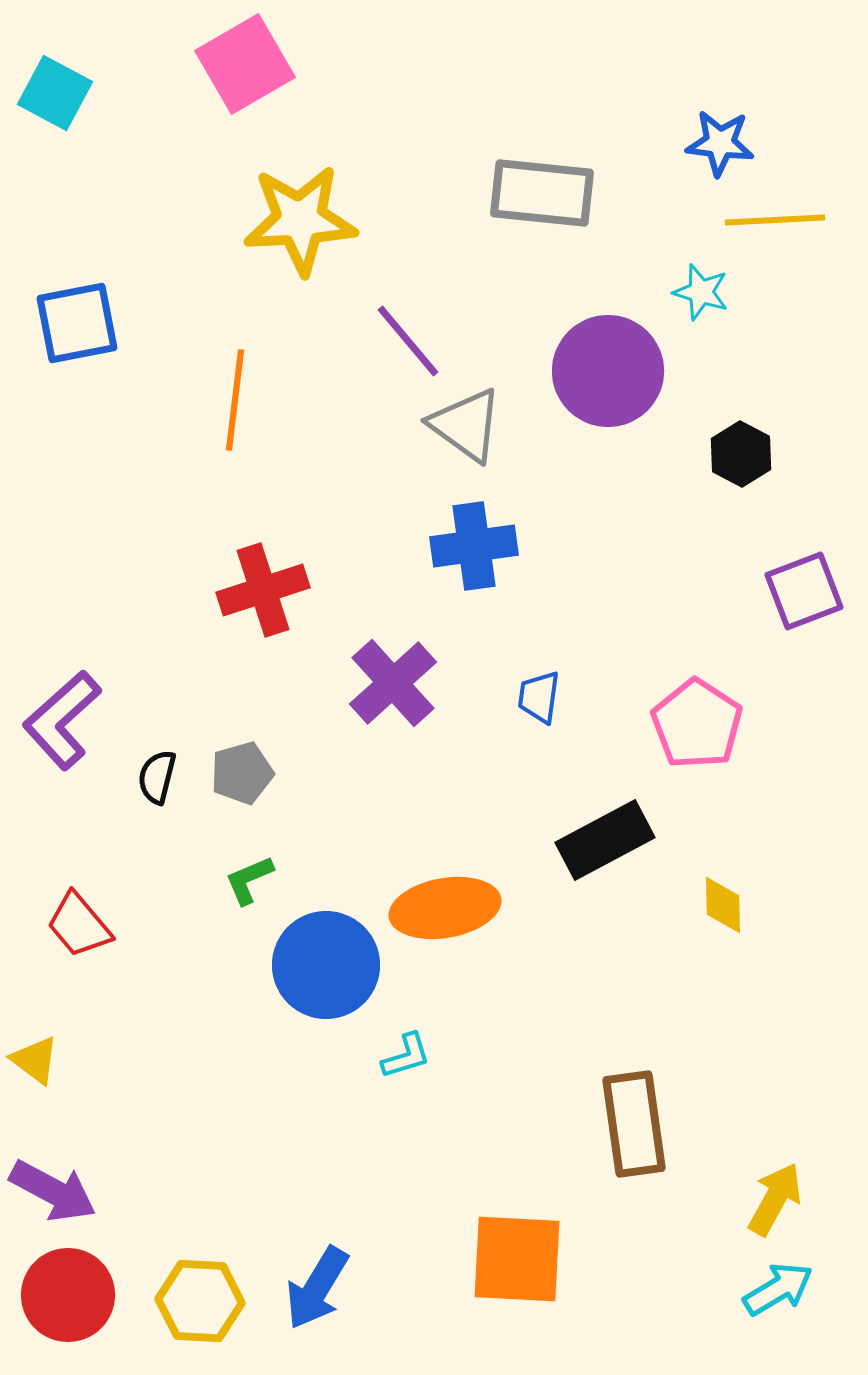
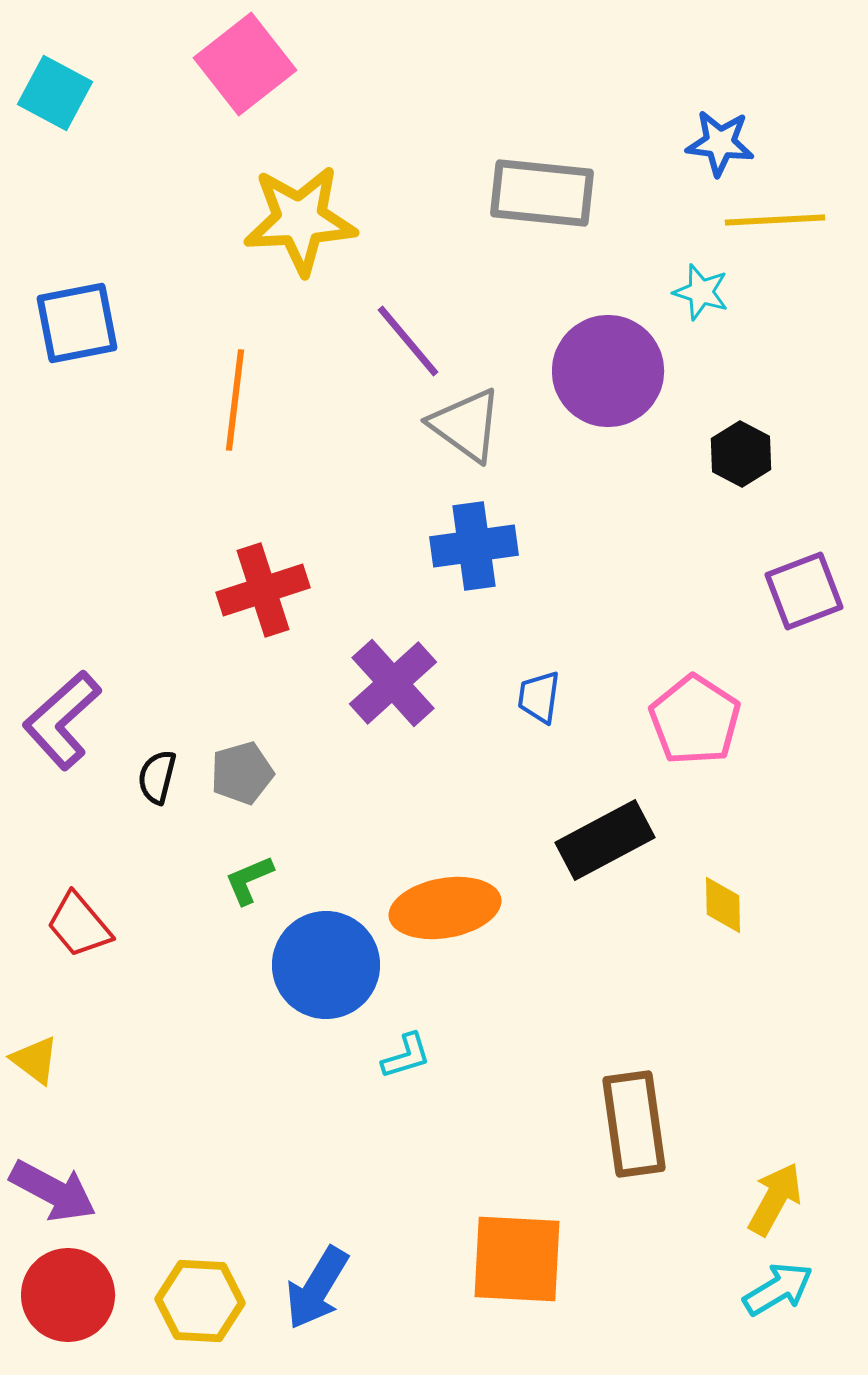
pink square: rotated 8 degrees counterclockwise
pink pentagon: moved 2 px left, 4 px up
